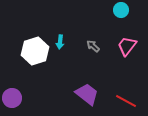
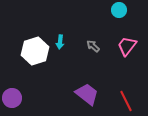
cyan circle: moved 2 px left
red line: rotated 35 degrees clockwise
